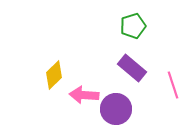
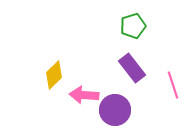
purple rectangle: rotated 12 degrees clockwise
purple circle: moved 1 px left, 1 px down
